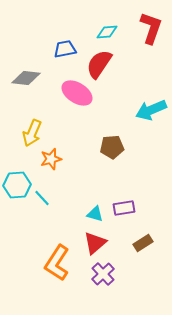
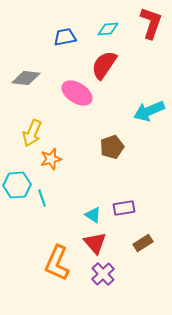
red L-shape: moved 5 px up
cyan diamond: moved 1 px right, 3 px up
blue trapezoid: moved 12 px up
red semicircle: moved 5 px right, 1 px down
cyan arrow: moved 2 px left, 1 px down
brown pentagon: rotated 15 degrees counterclockwise
cyan line: rotated 24 degrees clockwise
cyan triangle: moved 2 px left, 1 px down; rotated 18 degrees clockwise
red triangle: rotated 30 degrees counterclockwise
orange L-shape: rotated 9 degrees counterclockwise
